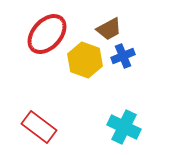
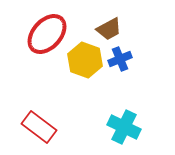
blue cross: moved 3 px left, 3 px down
